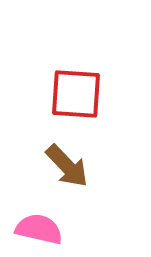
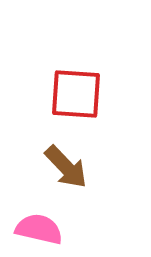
brown arrow: moved 1 px left, 1 px down
